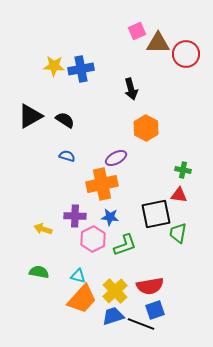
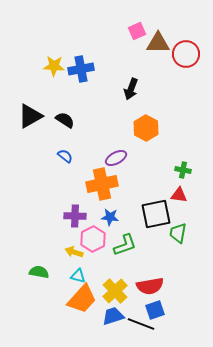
black arrow: rotated 35 degrees clockwise
blue semicircle: moved 2 px left; rotated 21 degrees clockwise
yellow arrow: moved 31 px right, 23 px down
